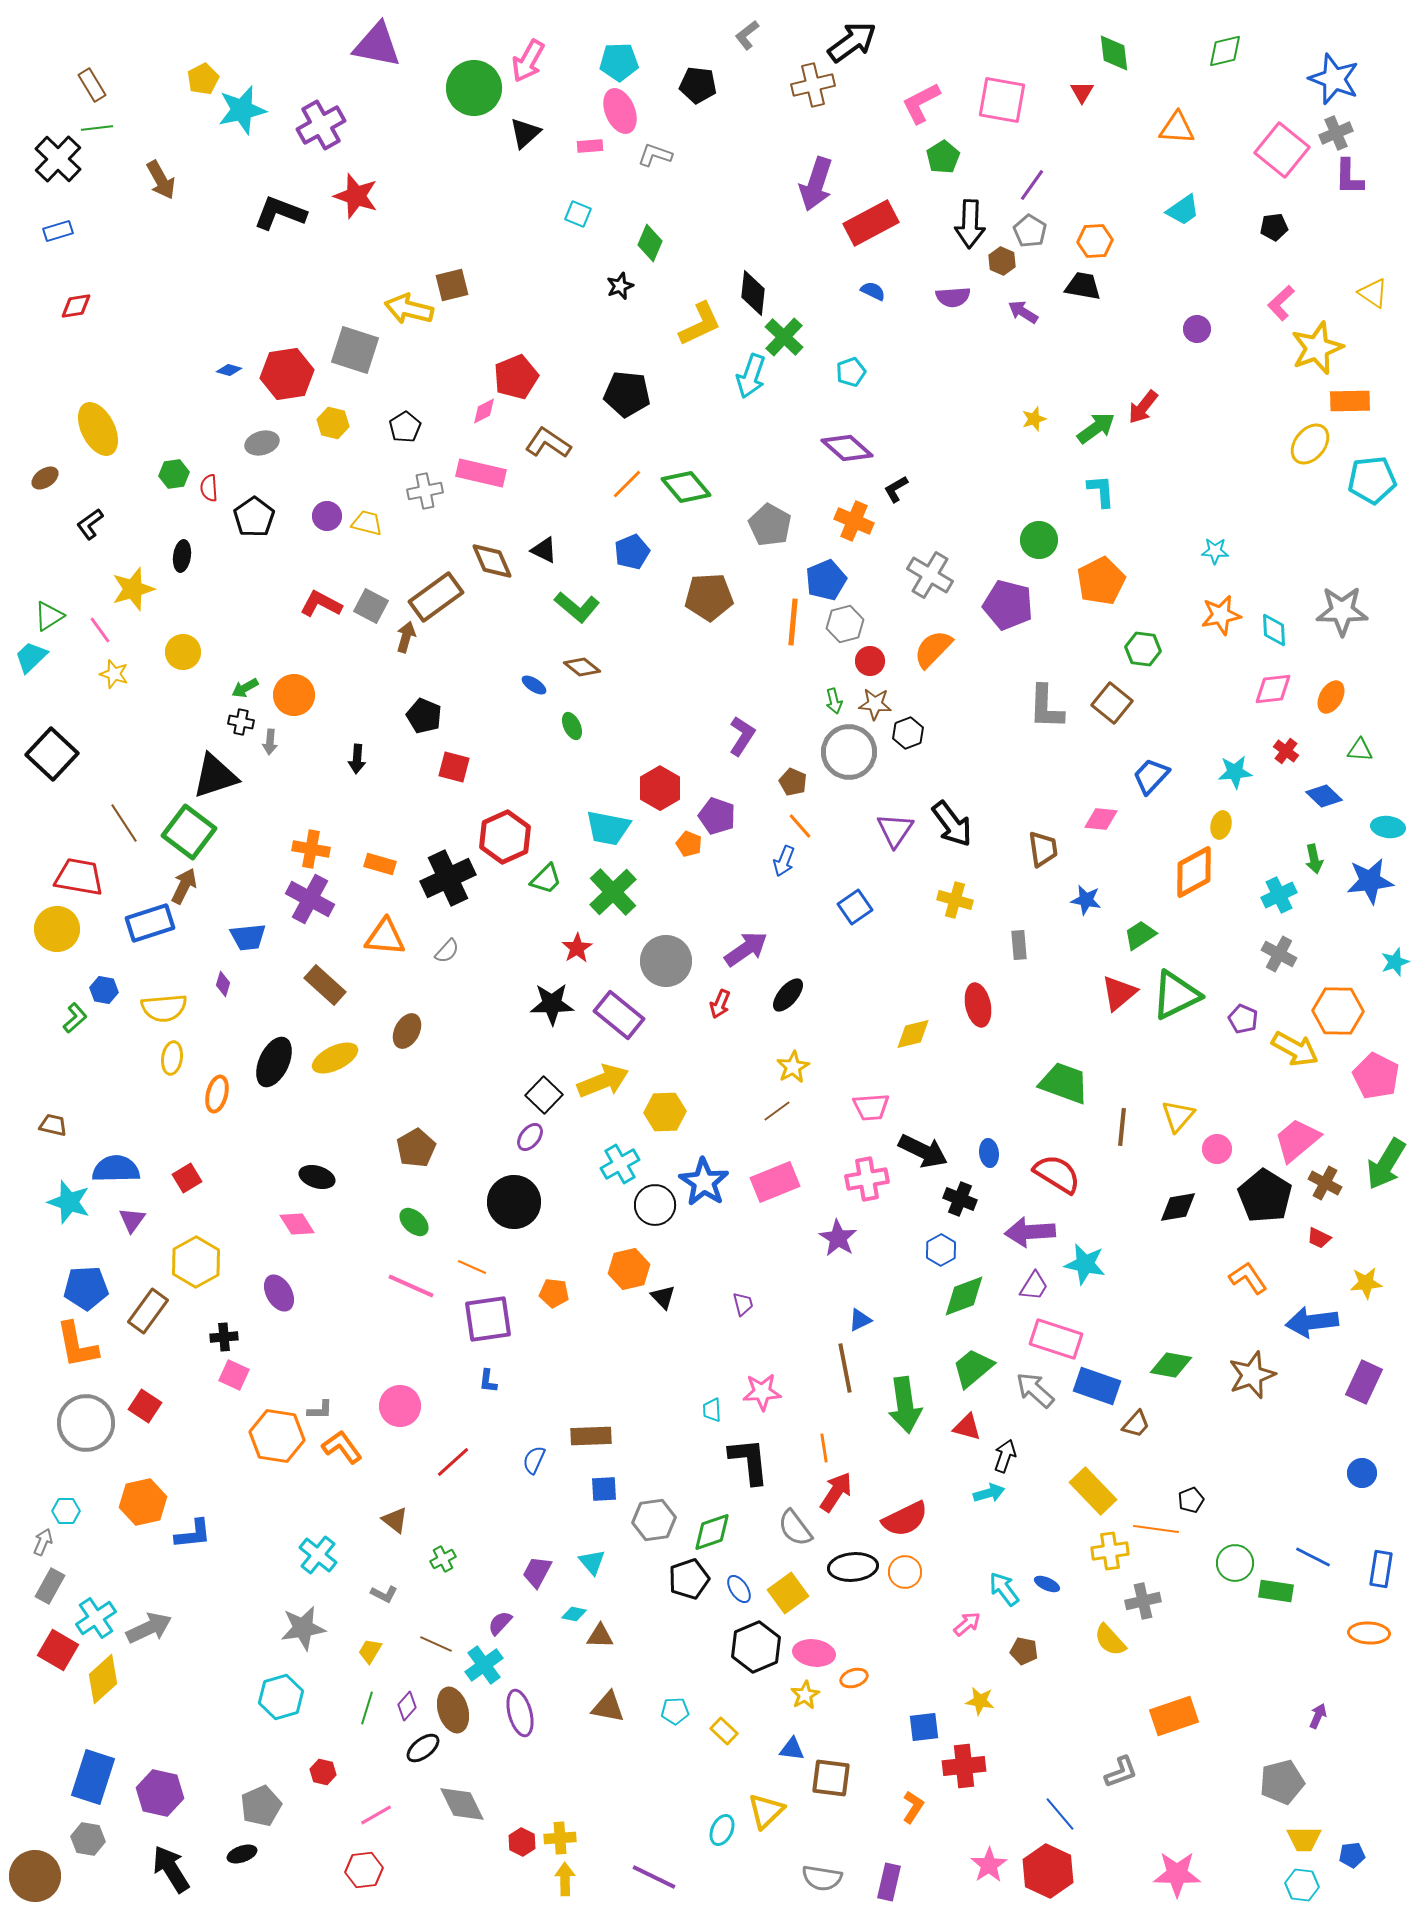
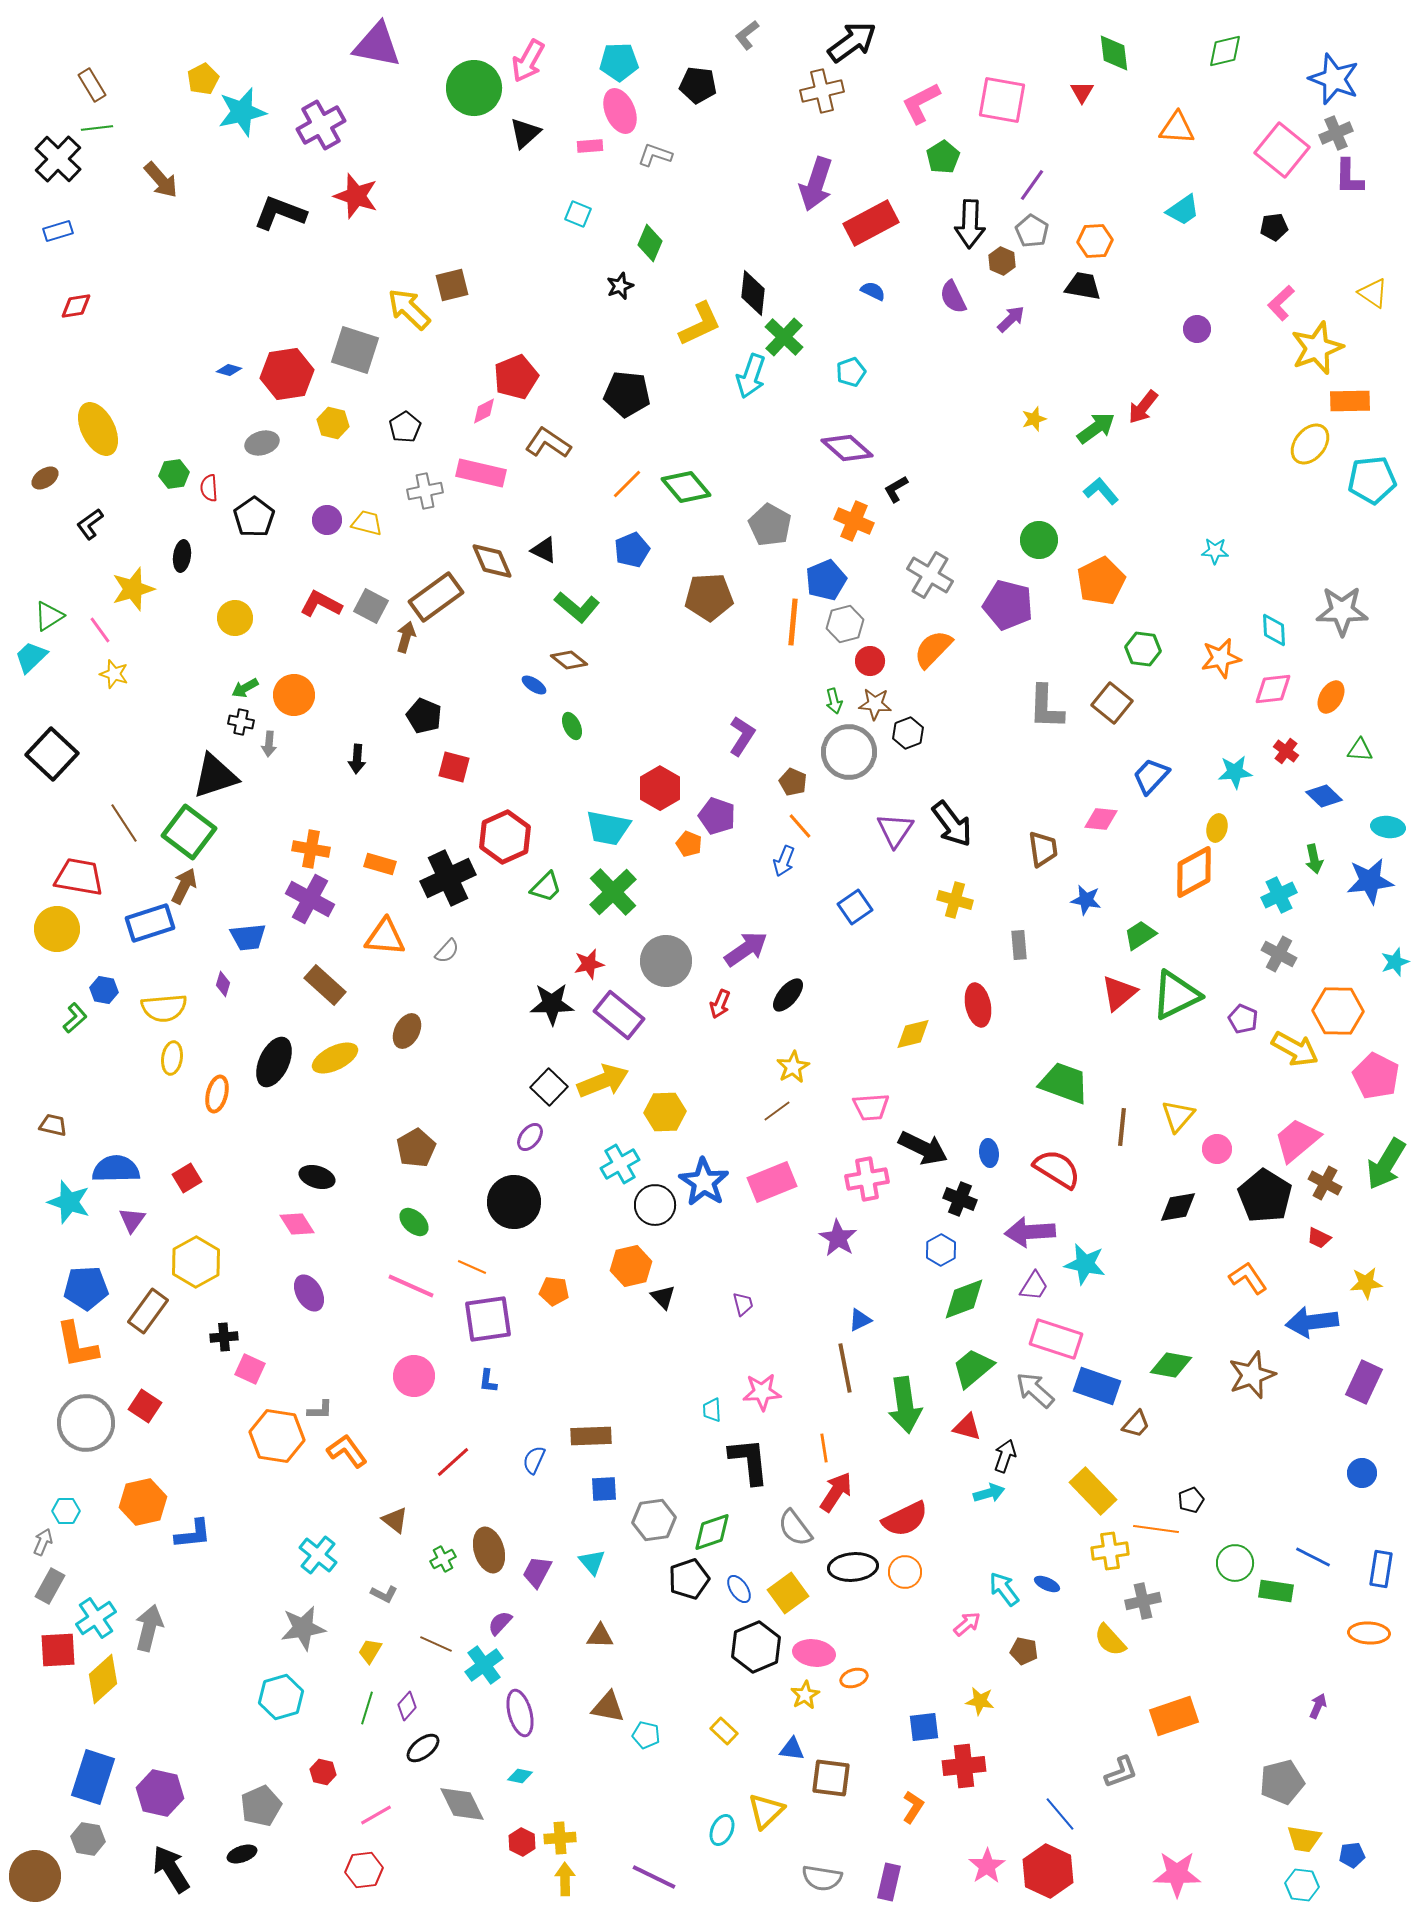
brown cross at (813, 85): moved 9 px right, 6 px down
cyan star at (242, 110): moved 2 px down
brown arrow at (161, 180): rotated 12 degrees counterclockwise
gray pentagon at (1030, 231): moved 2 px right
purple semicircle at (953, 297): rotated 68 degrees clockwise
yellow arrow at (409, 309): rotated 30 degrees clockwise
purple arrow at (1023, 312): moved 12 px left, 7 px down; rotated 104 degrees clockwise
cyan L-shape at (1101, 491): rotated 36 degrees counterclockwise
purple circle at (327, 516): moved 4 px down
blue pentagon at (632, 552): moved 2 px up
orange star at (1221, 615): moved 43 px down
yellow circle at (183, 652): moved 52 px right, 34 px up
brown diamond at (582, 667): moved 13 px left, 7 px up
gray arrow at (270, 742): moved 1 px left, 2 px down
yellow ellipse at (1221, 825): moved 4 px left, 3 px down
green trapezoid at (546, 879): moved 8 px down
red star at (577, 948): moved 12 px right, 16 px down; rotated 20 degrees clockwise
black square at (544, 1095): moved 5 px right, 8 px up
black arrow at (923, 1151): moved 3 px up
red semicircle at (1057, 1174): moved 5 px up
pink rectangle at (775, 1182): moved 3 px left
orange hexagon at (629, 1269): moved 2 px right, 3 px up
purple ellipse at (279, 1293): moved 30 px right
orange pentagon at (554, 1293): moved 2 px up
green diamond at (964, 1296): moved 3 px down
pink square at (234, 1375): moved 16 px right, 6 px up
pink circle at (400, 1406): moved 14 px right, 30 px up
orange L-shape at (342, 1447): moved 5 px right, 4 px down
cyan diamond at (574, 1614): moved 54 px left, 162 px down
gray arrow at (149, 1628): rotated 51 degrees counterclockwise
red square at (58, 1650): rotated 33 degrees counterclockwise
brown ellipse at (453, 1710): moved 36 px right, 160 px up
cyan pentagon at (675, 1711): moved 29 px left, 24 px down; rotated 16 degrees clockwise
purple arrow at (1318, 1716): moved 10 px up
yellow trapezoid at (1304, 1839): rotated 9 degrees clockwise
pink star at (989, 1865): moved 2 px left, 1 px down
